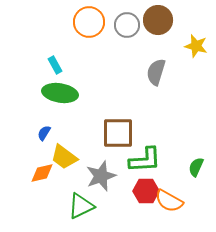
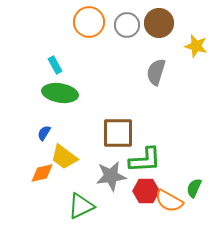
brown circle: moved 1 px right, 3 px down
green semicircle: moved 2 px left, 21 px down
gray star: moved 10 px right; rotated 12 degrees clockwise
